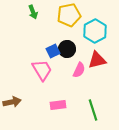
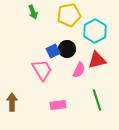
brown arrow: rotated 78 degrees counterclockwise
green line: moved 4 px right, 10 px up
